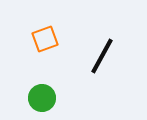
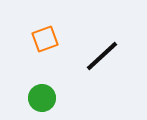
black line: rotated 18 degrees clockwise
